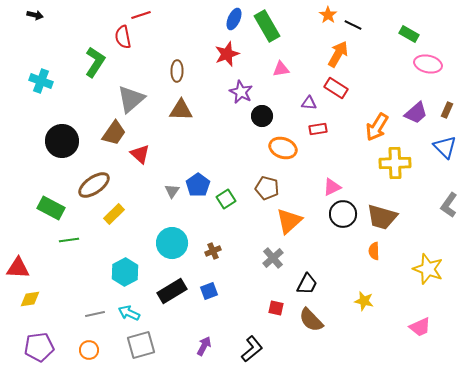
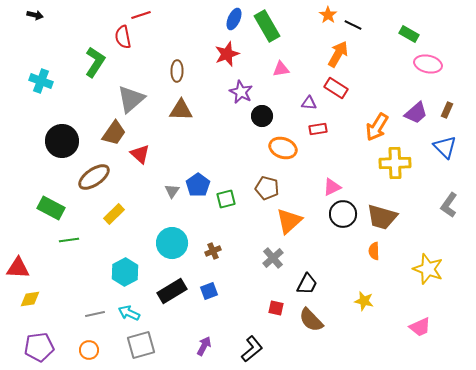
brown ellipse at (94, 185): moved 8 px up
green square at (226, 199): rotated 18 degrees clockwise
